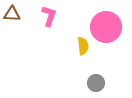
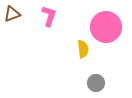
brown triangle: rotated 24 degrees counterclockwise
yellow semicircle: moved 3 px down
